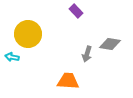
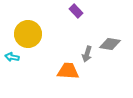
orange trapezoid: moved 10 px up
